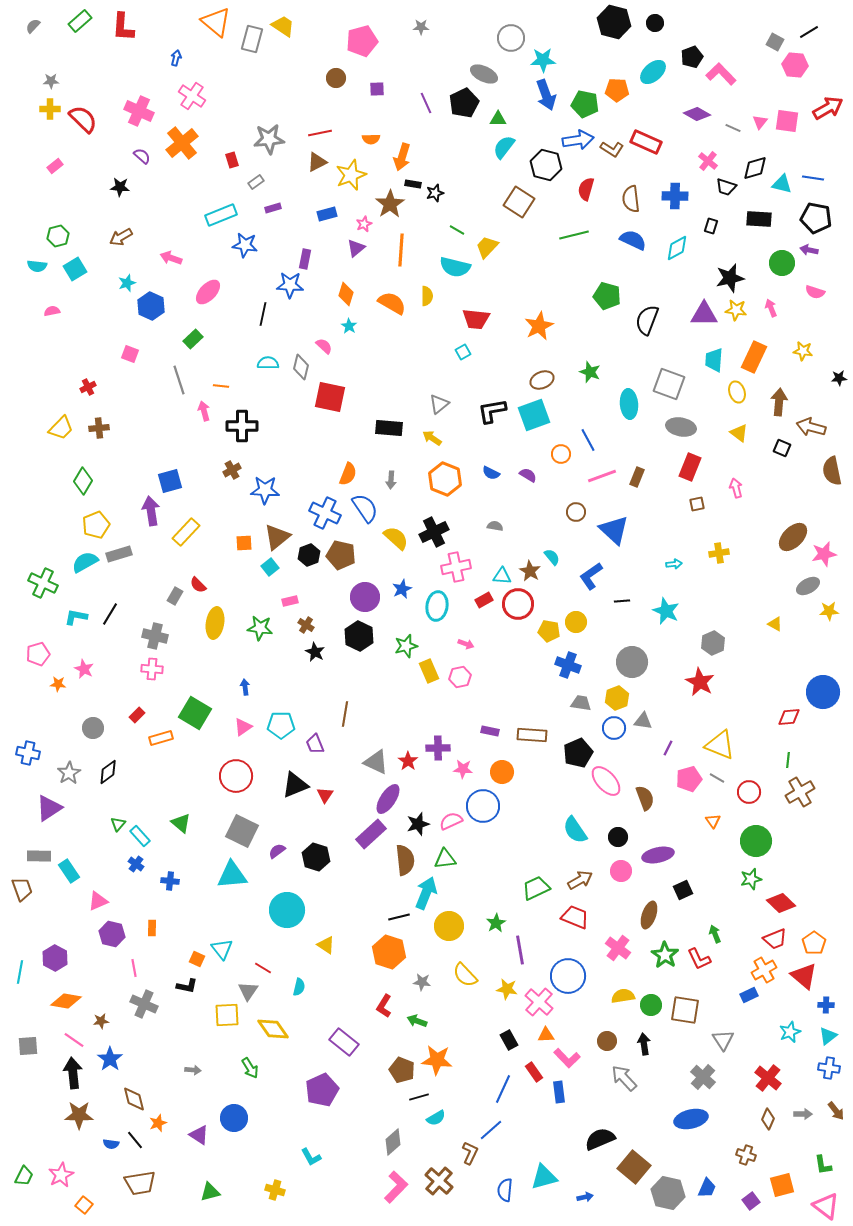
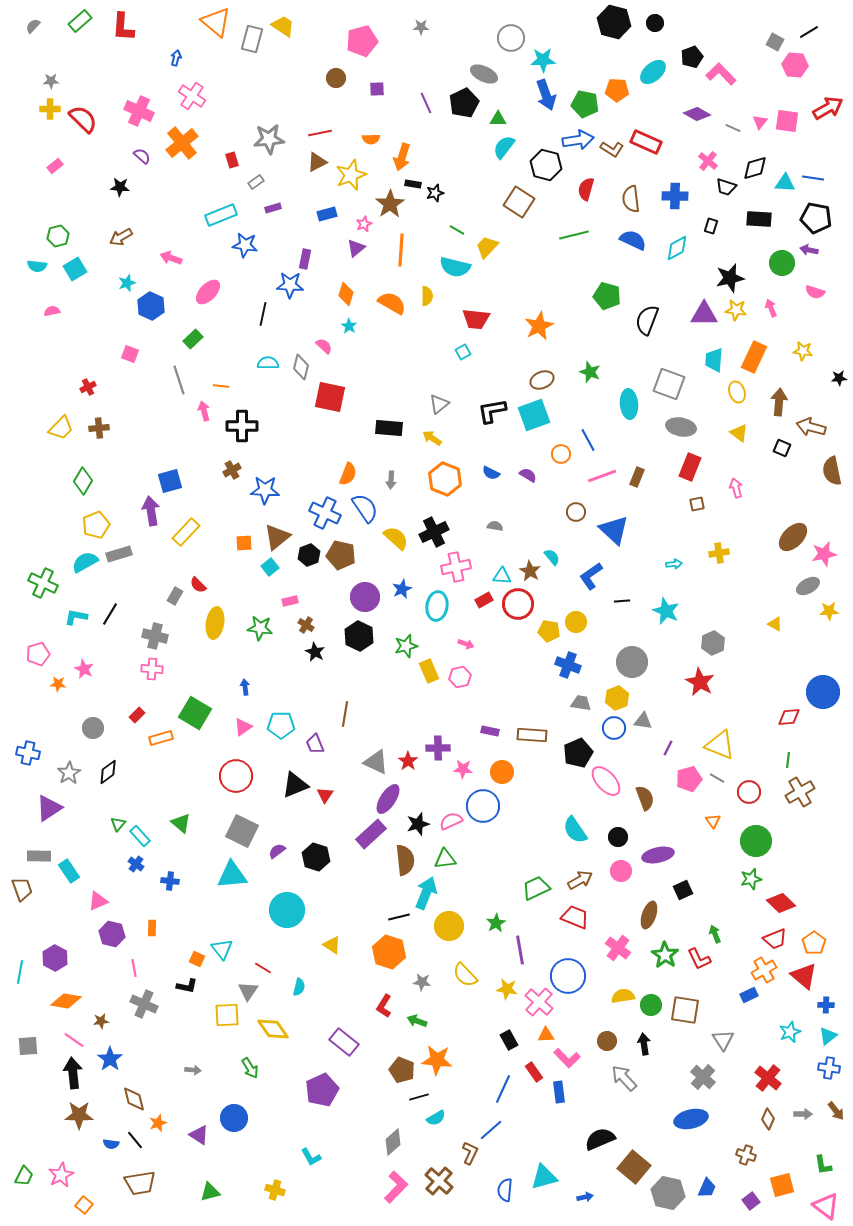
cyan triangle at (782, 184): moved 3 px right, 1 px up; rotated 10 degrees counterclockwise
yellow triangle at (326, 945): moved 6 px right
